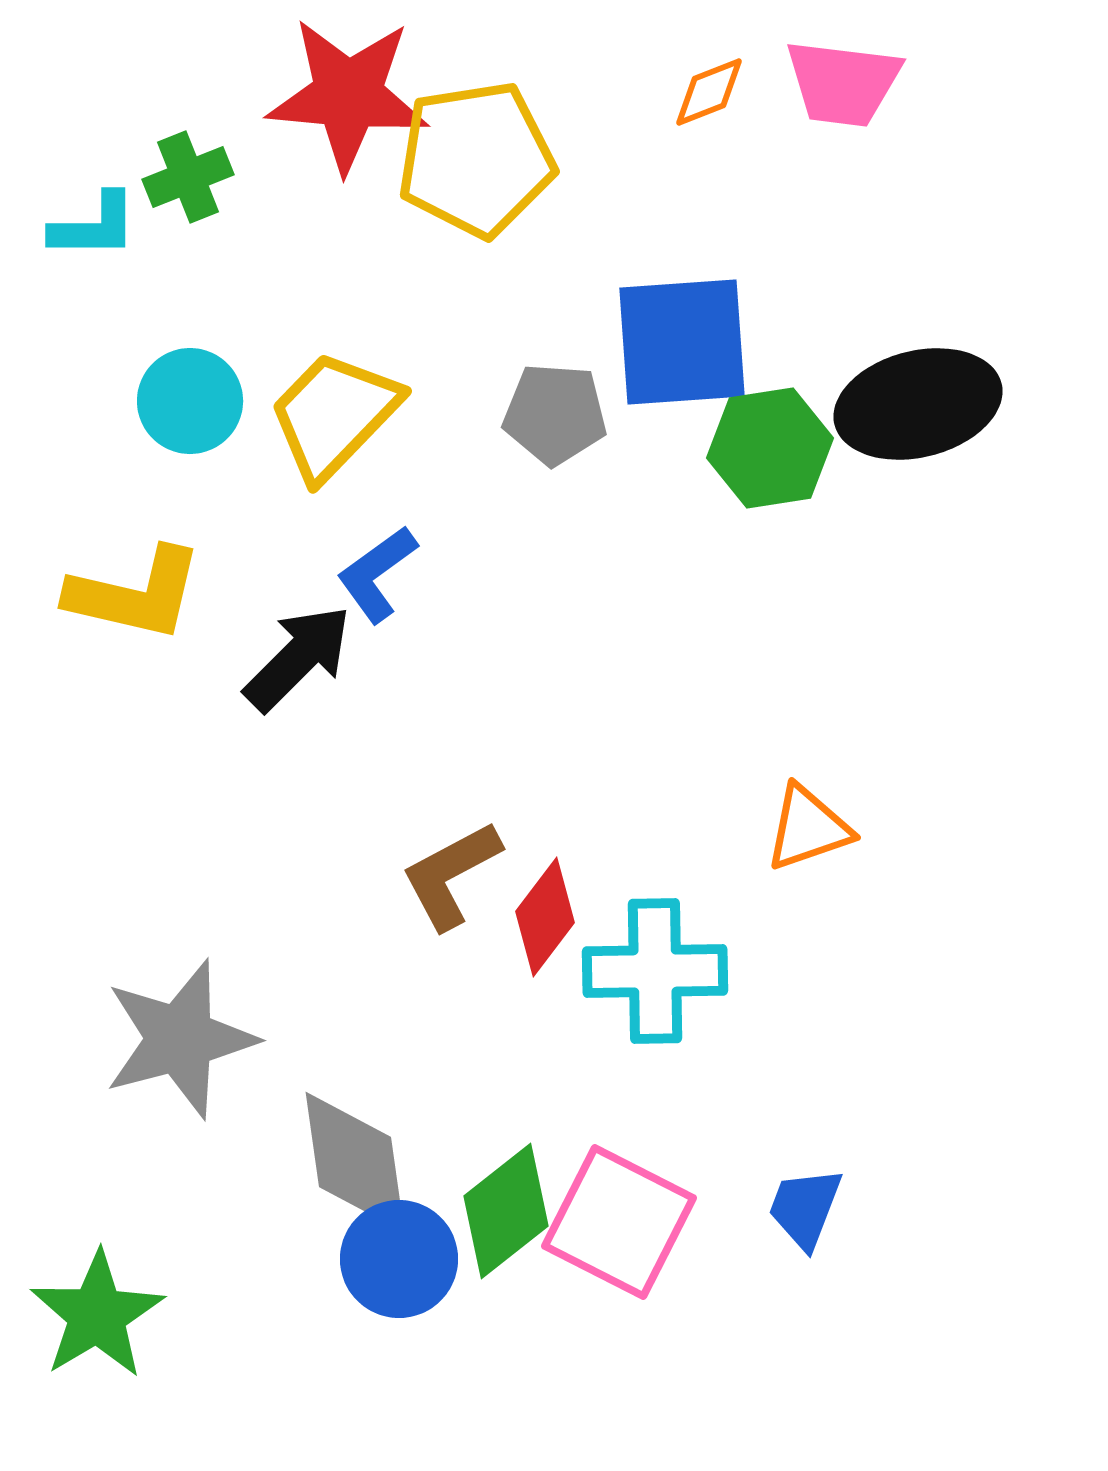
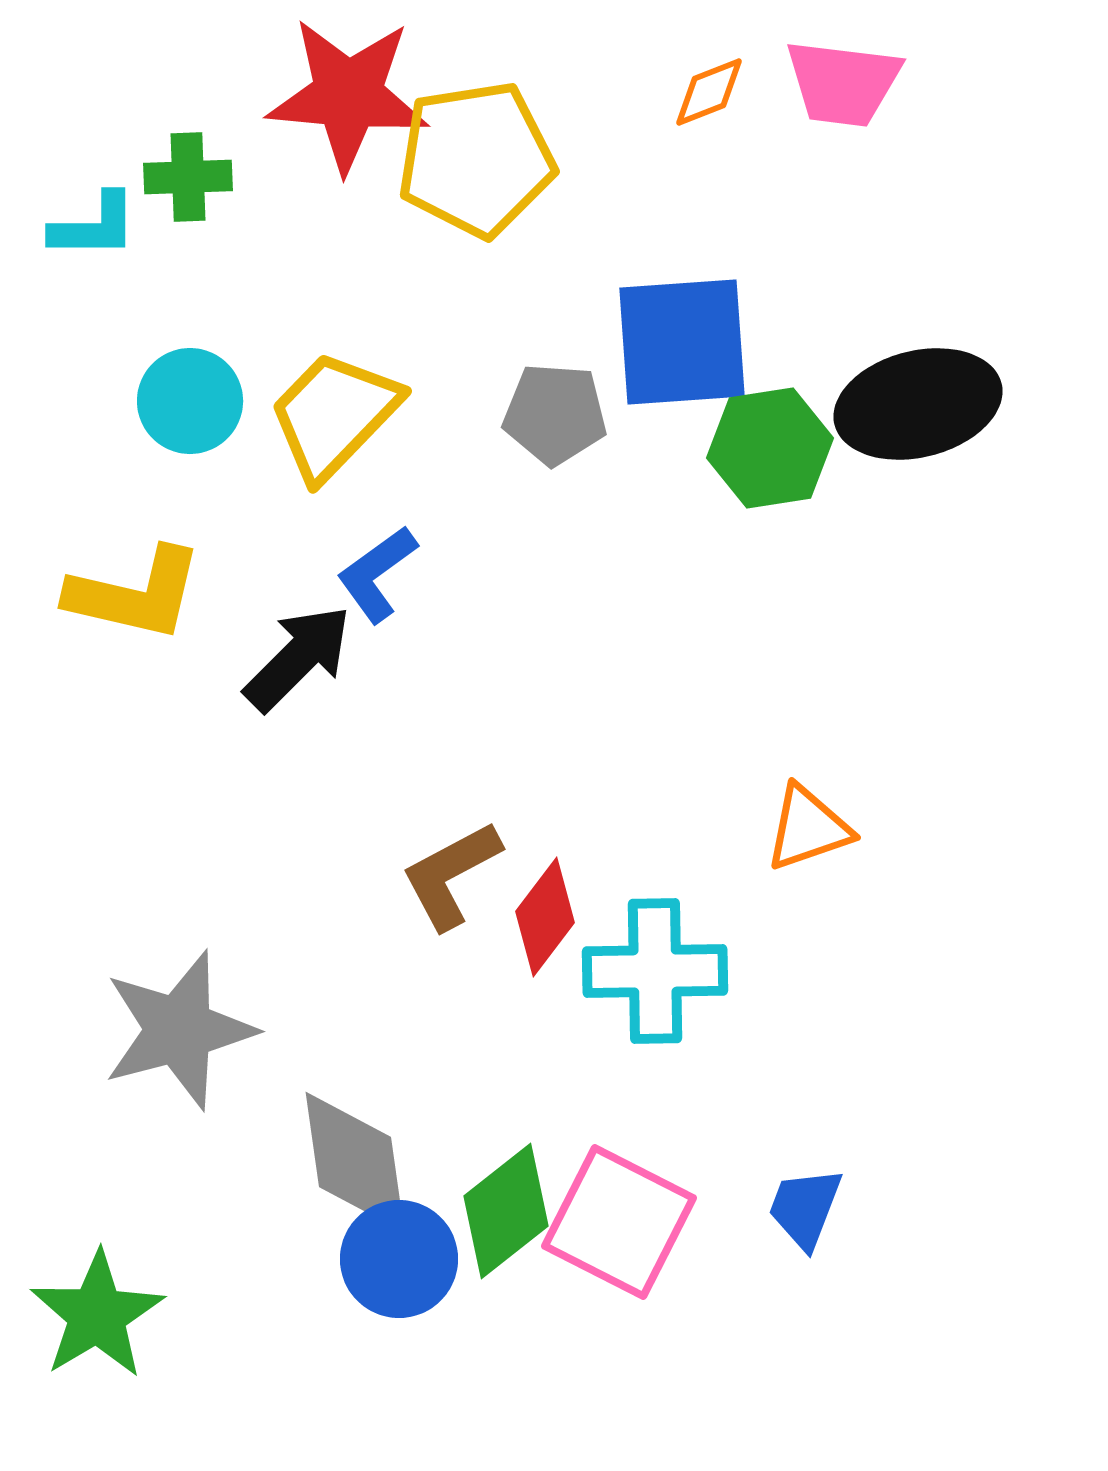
green cross: rotated 20 degrees clockwise
gray star: moved 1 px left, 9 px up
